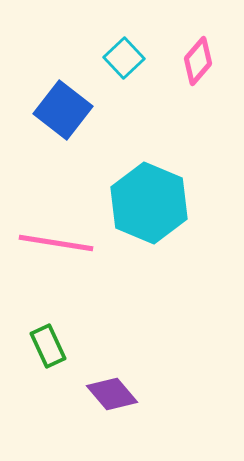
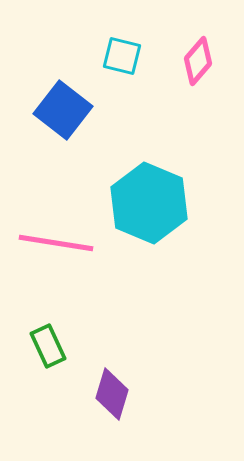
cyan square: moved 2 px left, 2 px up; rotated 33 degrees counterclockwise
purple diamond: rotated 57 degrees clockwise
